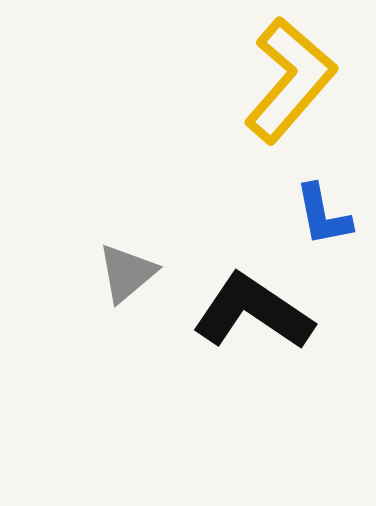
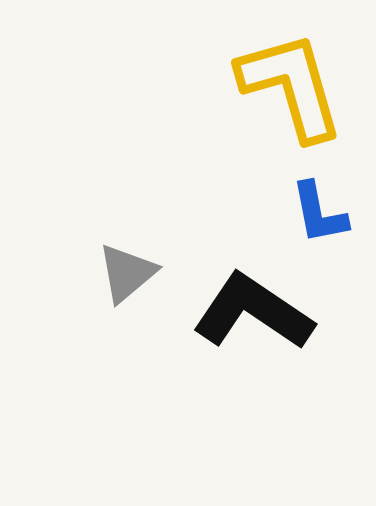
yellow L-shape: moved 1 px right, 6 px down; rotated 57 degrees counterclockwise
blue L-shape: moved 4 px left, 2 px up
